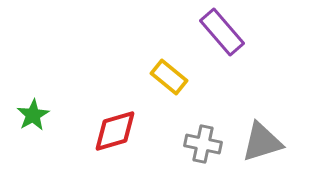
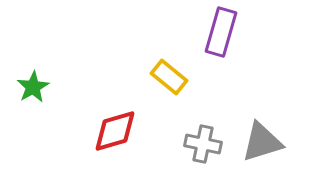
purple rectangle: moved 1 px left; rotated 57 degrees clockwise
green star: moved 28 px up
